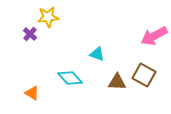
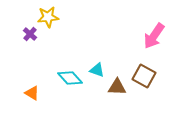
pink arrow: rotated 28 degrees counterclockwise
cyan triangle: moved 16 px down
brown square: moved 1 px down
brown triangle: moved 5 px down
